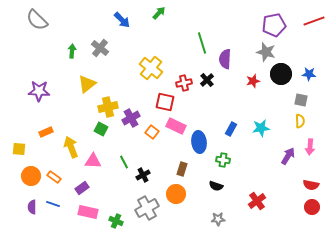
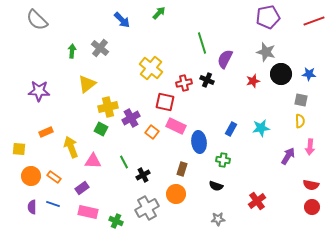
purple pentagon at (274, 25): moved 6 px left, 8 px up
purple semicircle at (225, 59): rotated 24 degrees clockwise
black cross at (207, 80): rotated 24 degrees counterclockwise
